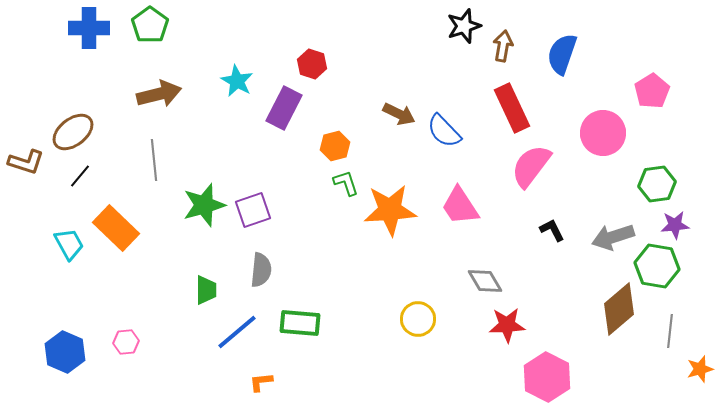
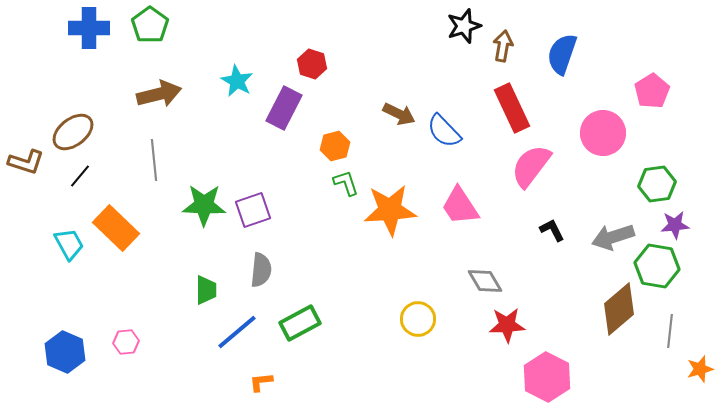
green star at (204, 205): rotated 18 degrees clockwise
green rectangle at (300, 323): rotated 33 degrees counterclockwise
